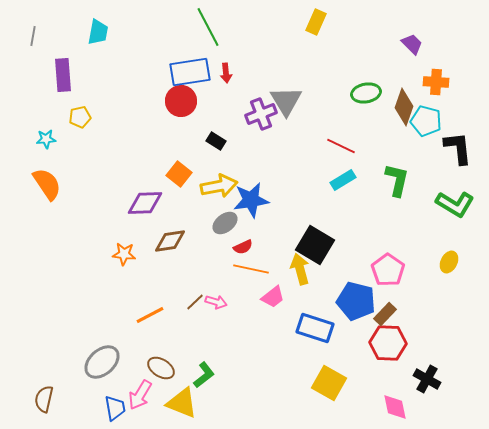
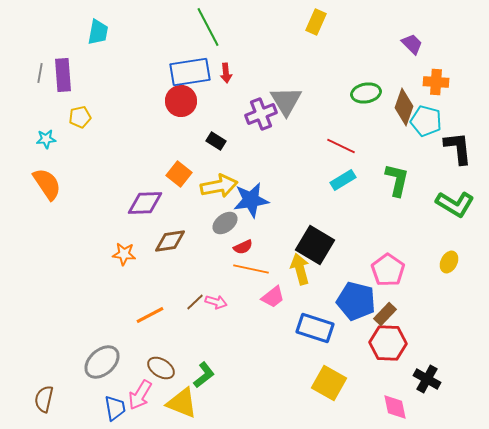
gray line at (33, 36): moved 7 px right, 37 px down
